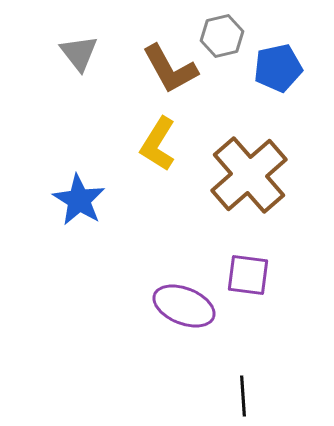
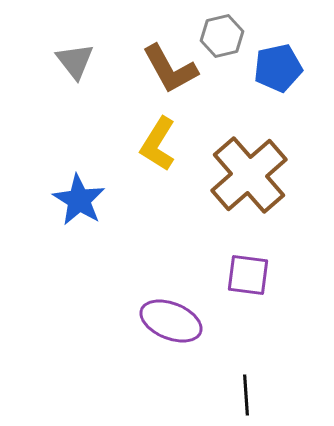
gray triangle: moved 4 px left, 8 px down
purple ellipse: moved 13 px left, 15 px down
black line: moved 3 px right, 1 px up
